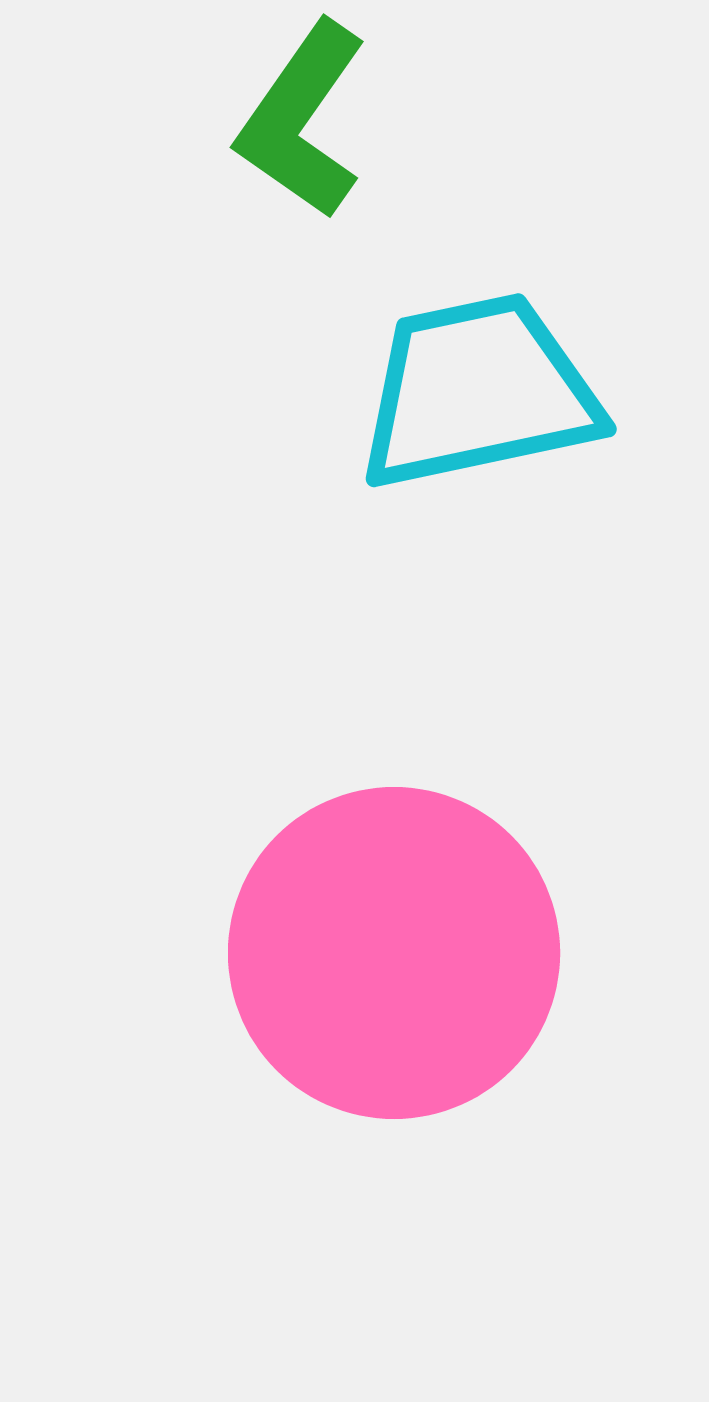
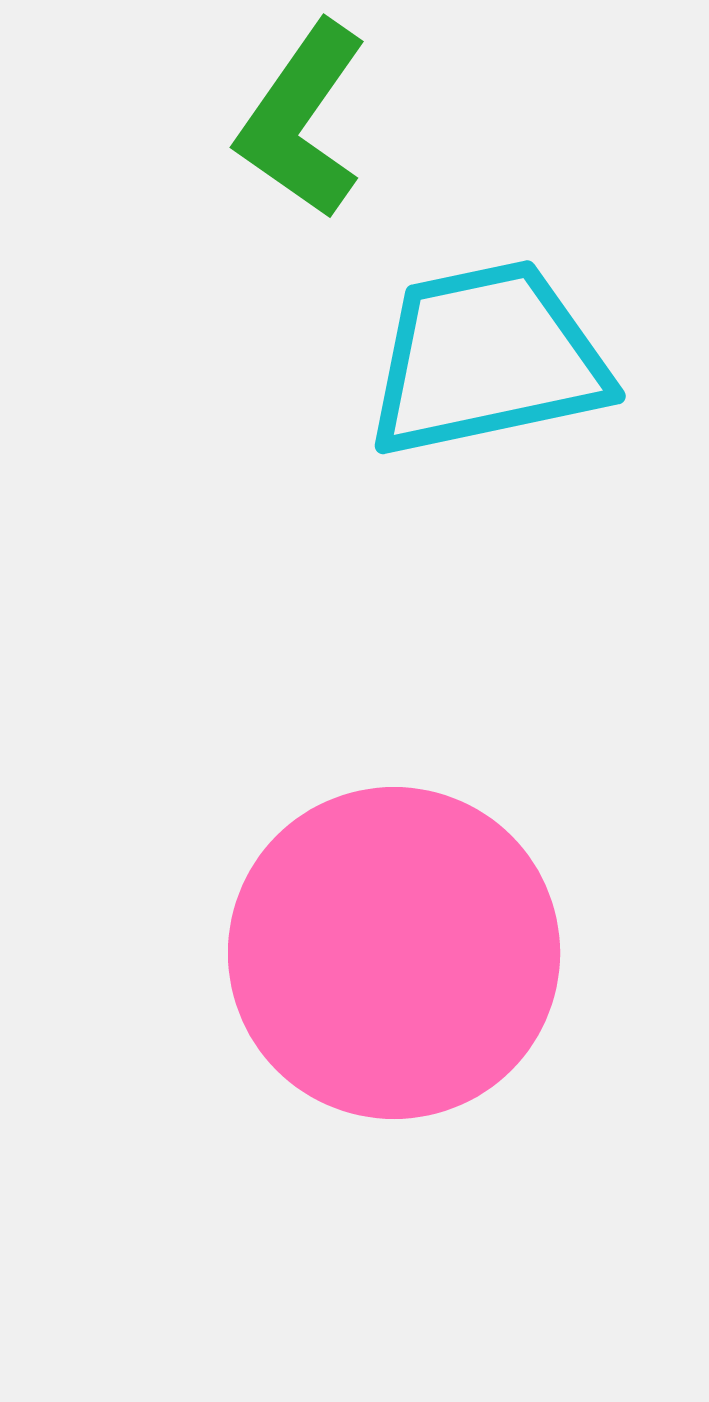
cyan trapezoid: moved 9 px right, 33 px up
